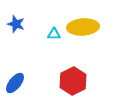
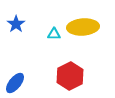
blue star: rotated 18 degrees clockwise
red hexagon: moved 3 px left, 5 px up
